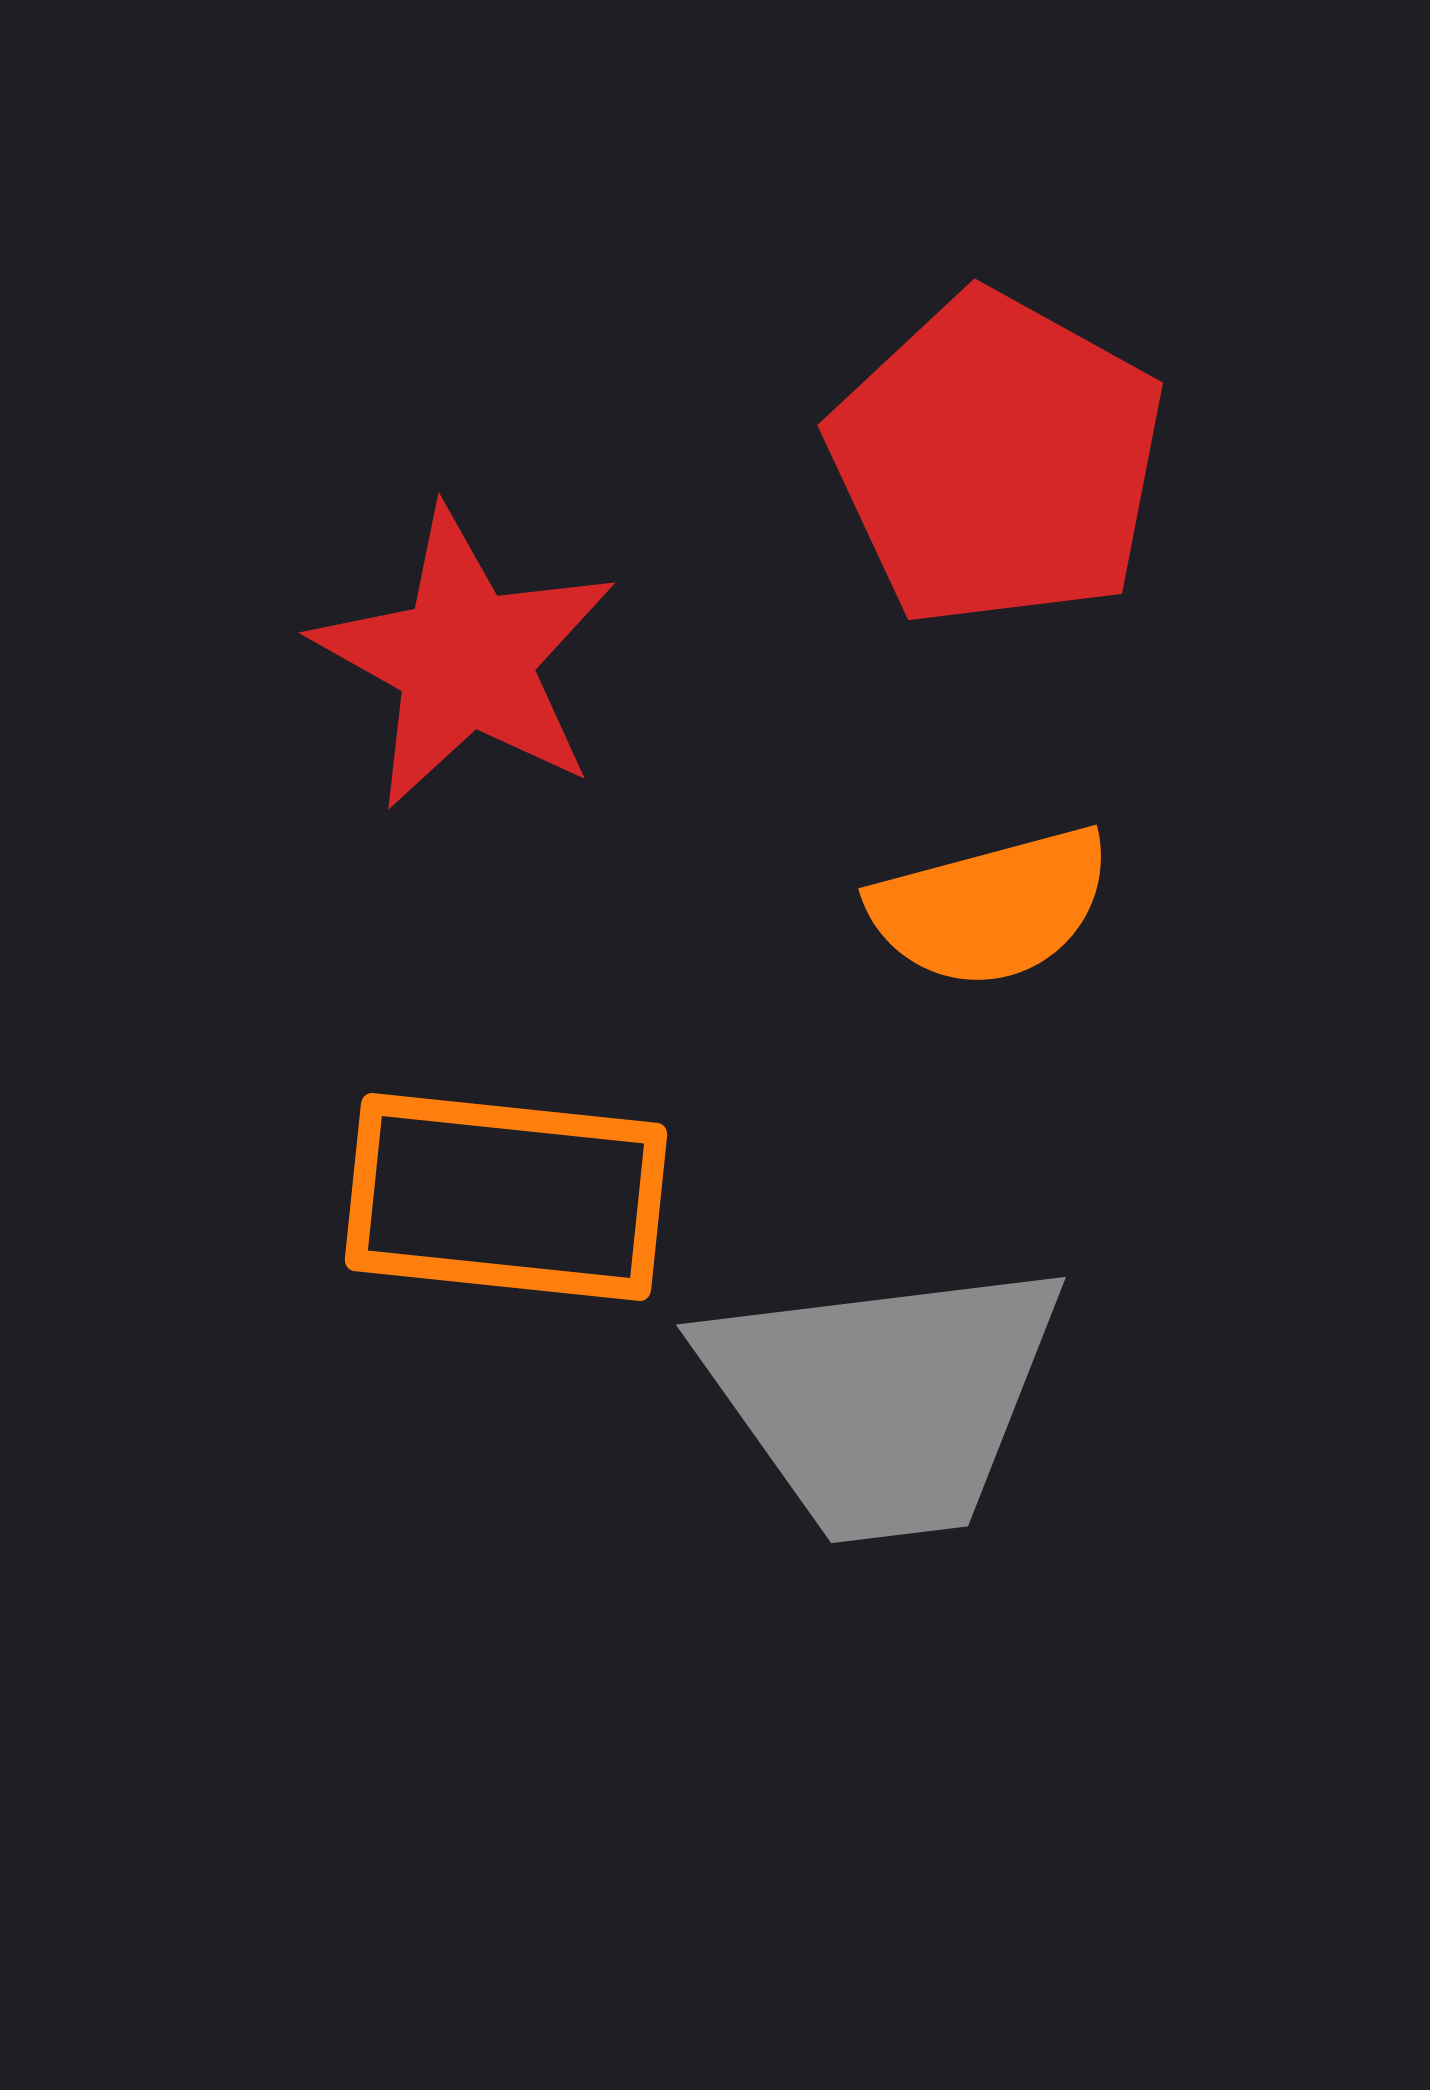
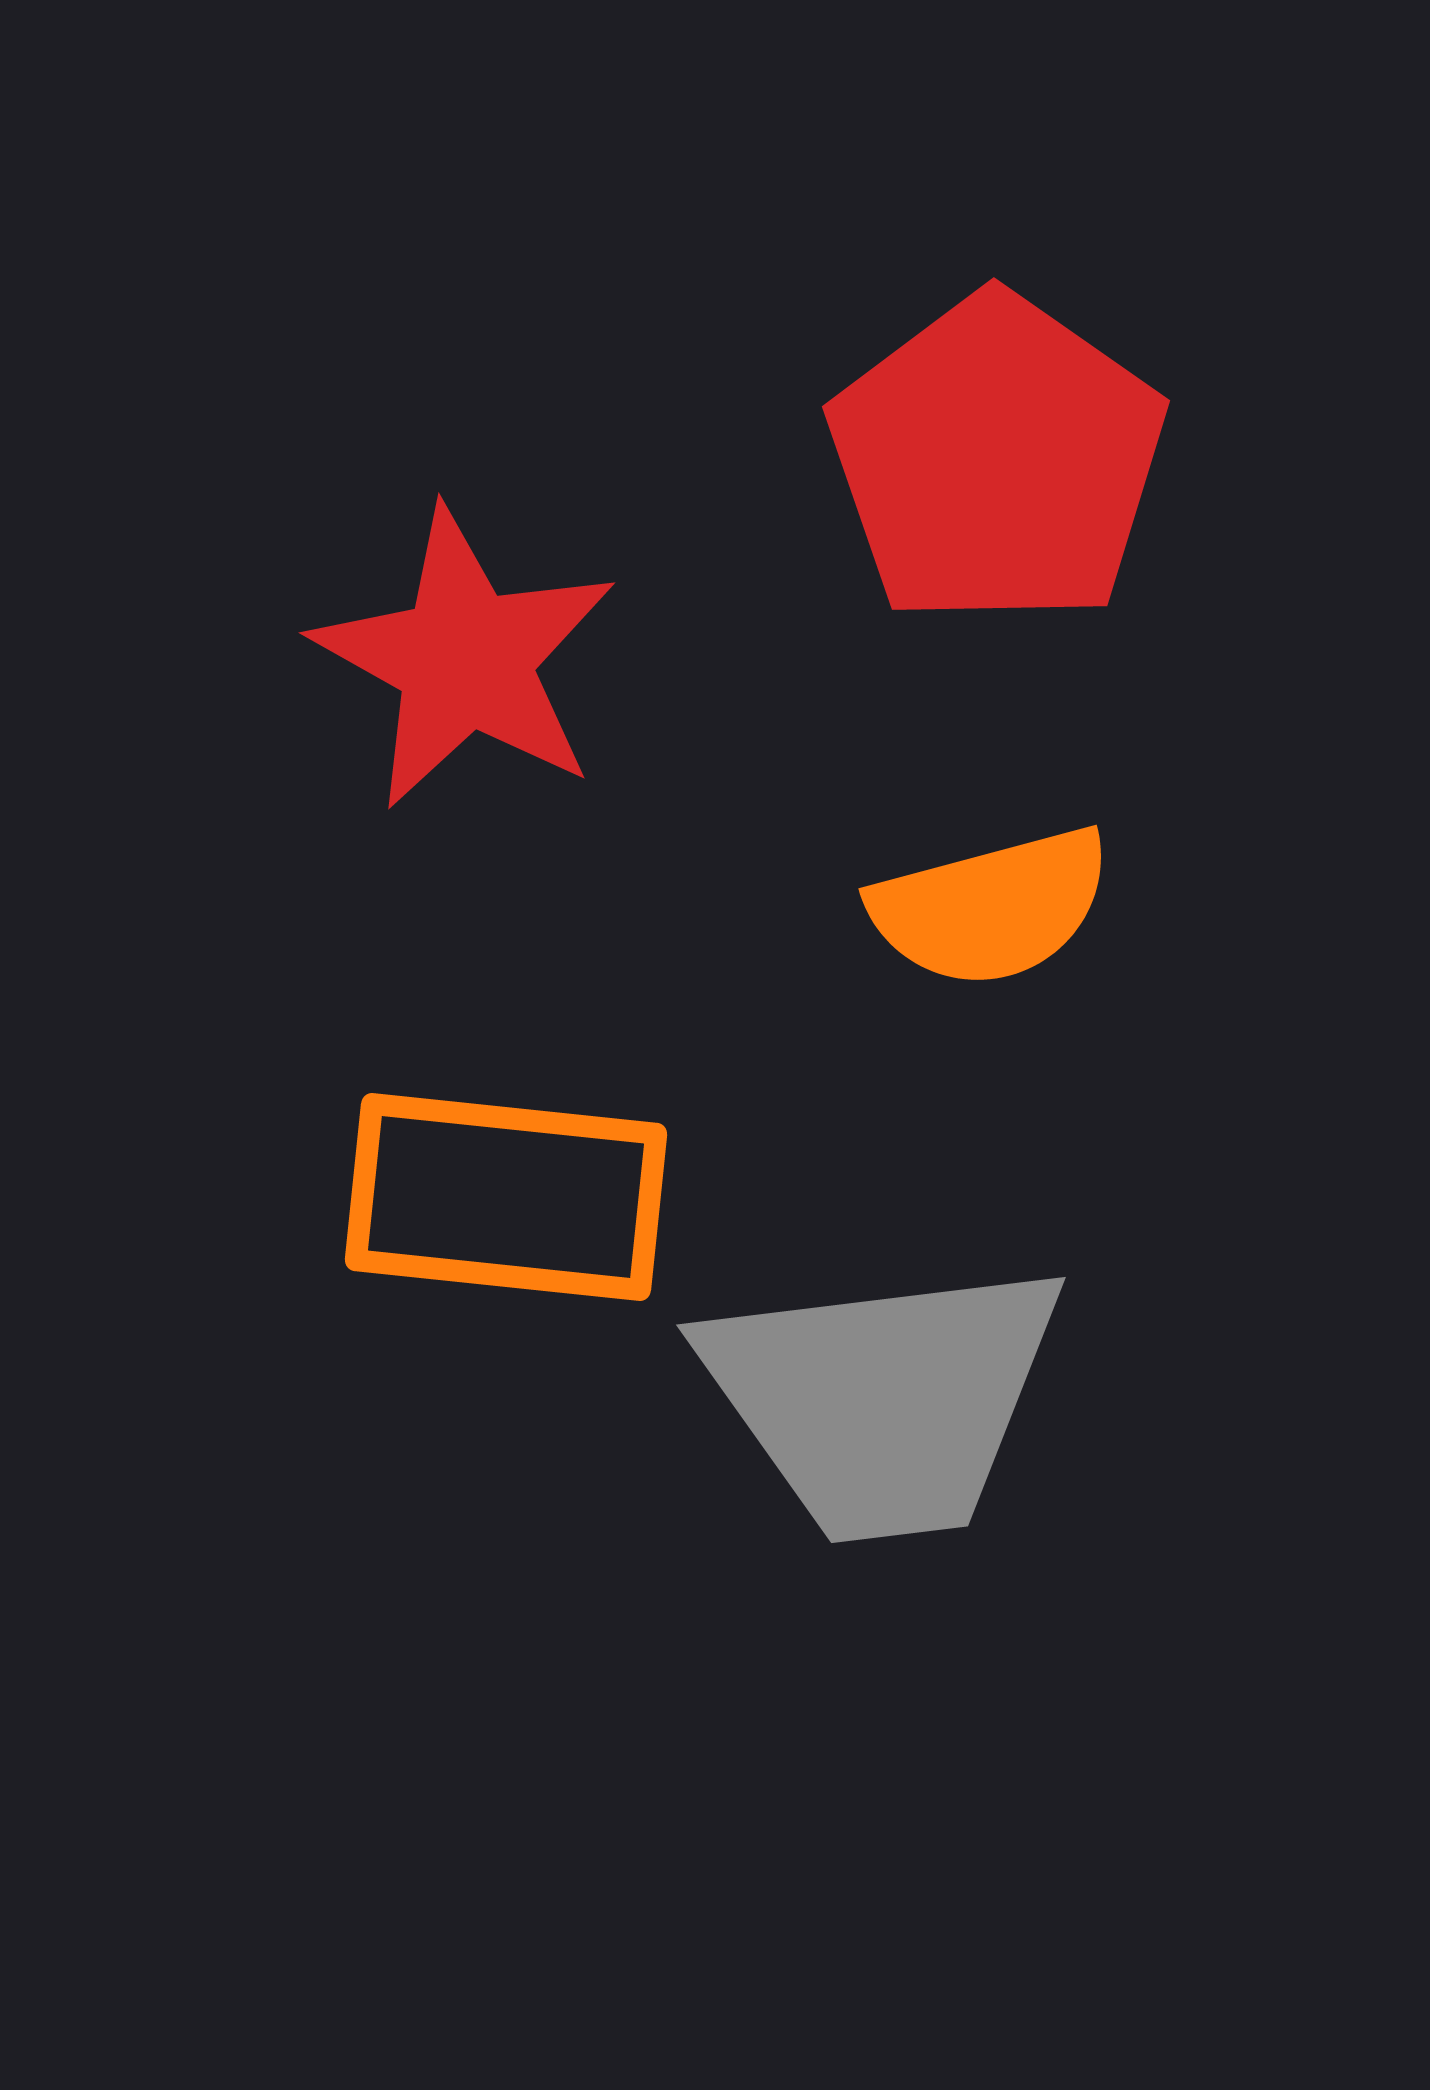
red pentagon: rotated 6 degrees clockwise
